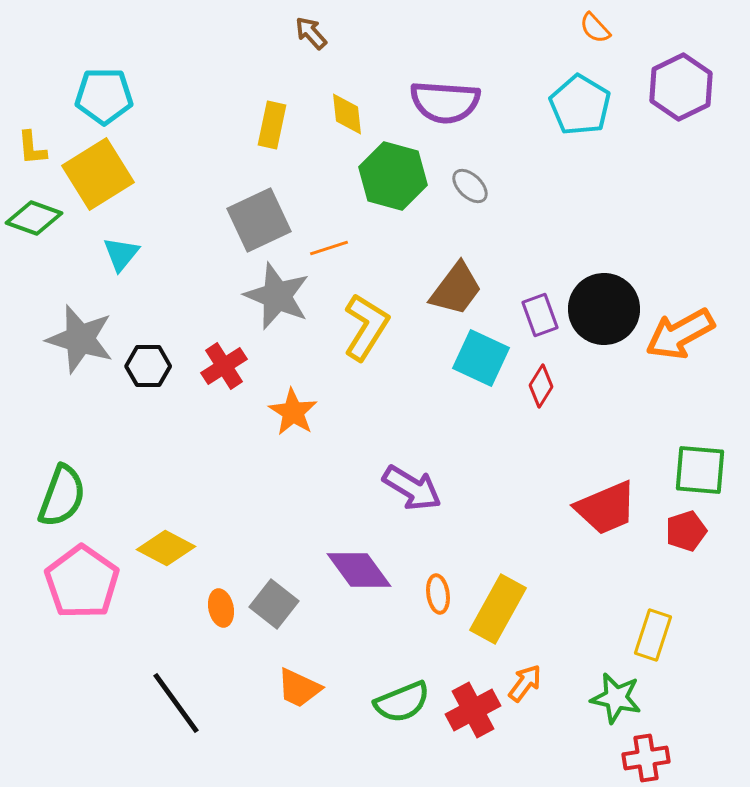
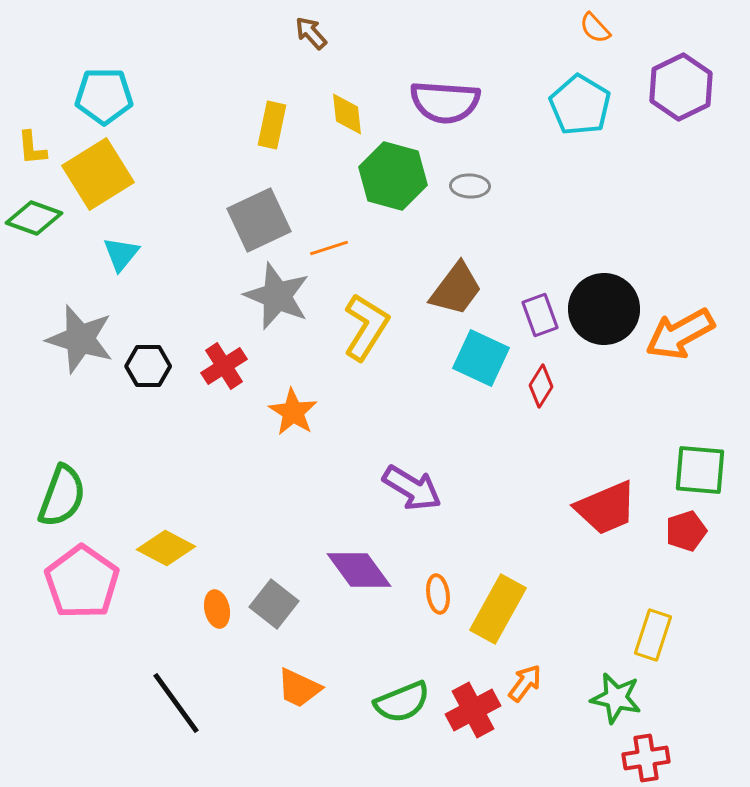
gray ellipse at (470, 186): rotated 42 degrees counterclockwise
orange ellipse at (221, 608): moved 4 px left, 1 px down
